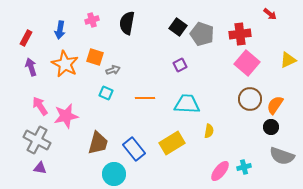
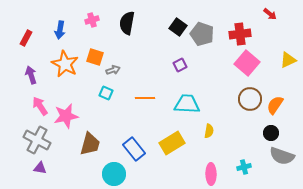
purple arrow: moved 8 px down
black circle: moved 6 px down
brown trapezoid: moved 8 px left, 1 px down
pink ellipse: moved 9 px left, 3 px down; rotated 40 degrees counterclockwise
